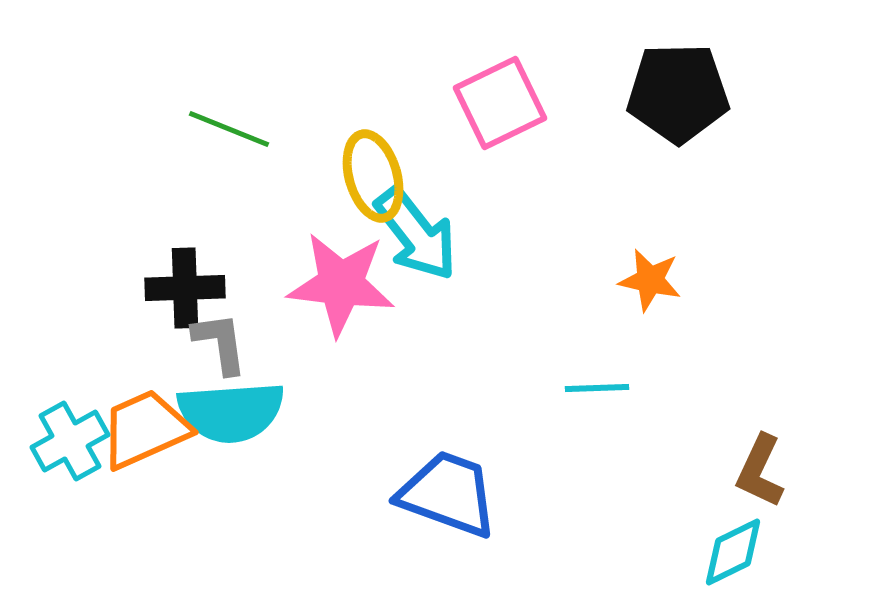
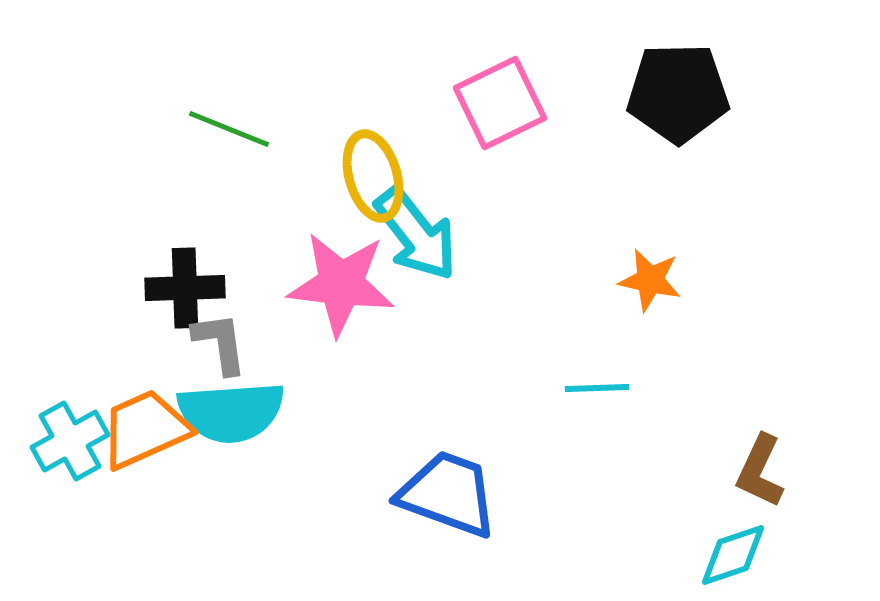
cyan diamond: moved 3 px down; rotated 8 degrees clockwise
